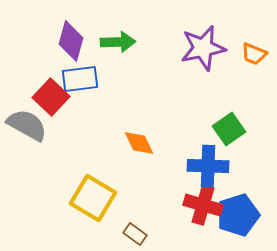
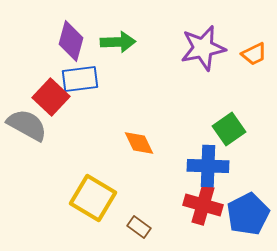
orange trapezoid: rotated 48 degrees counterclockwise
blue pentagon: moved 10 px right, 1 px up; rotated 9 degrees counterclockwise
brown rectangle: moved 4 px right, 7 px up
